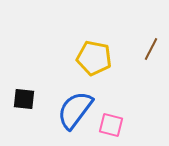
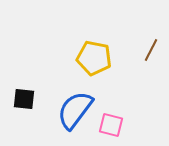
brown line: moved 1 px down
